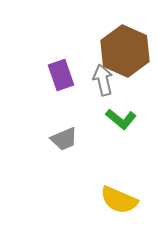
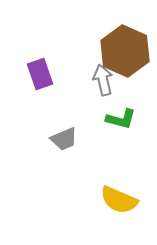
purple rectangle: moved 21 px left, 1 px up
green L-shape: rotated 24 degrees counterclockwise
